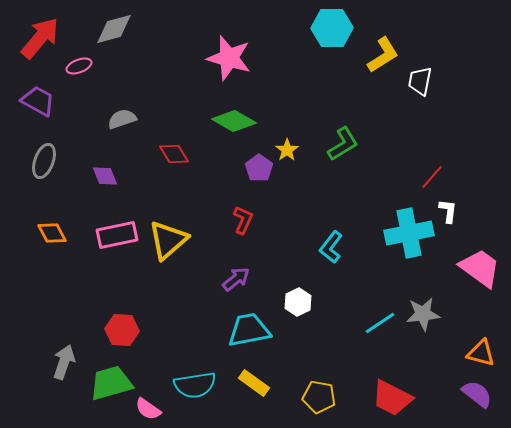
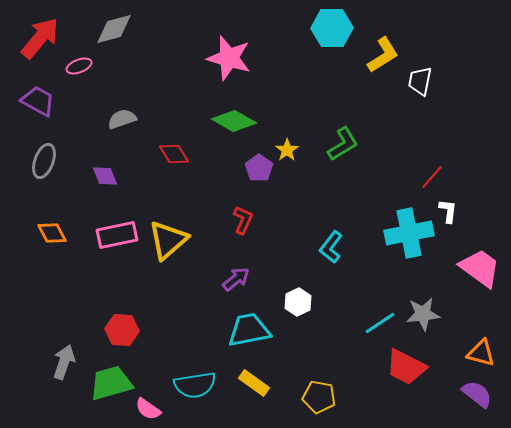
red trapezoid: moved 14 px right, 31 px up
